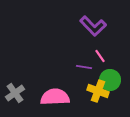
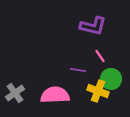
purple L-shape: rotated 32 degrees counterclockwise
purple line: moved 6 px left, 3 px down
green circle: moved 1 px right, 1 px up
pink semicircle: moved 2 px up
